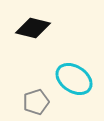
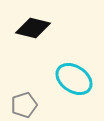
gray pentagon: moved 12 px left, 3 px down
